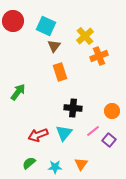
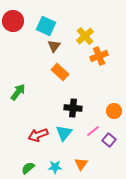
orange rectangle: rotated 30 degrees counterclockwise
orange circle: moved 2 px right
green semicircle: moved 1 px left, 5 px down
